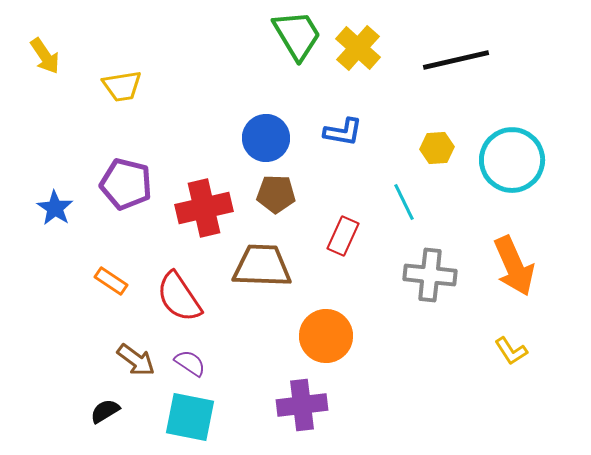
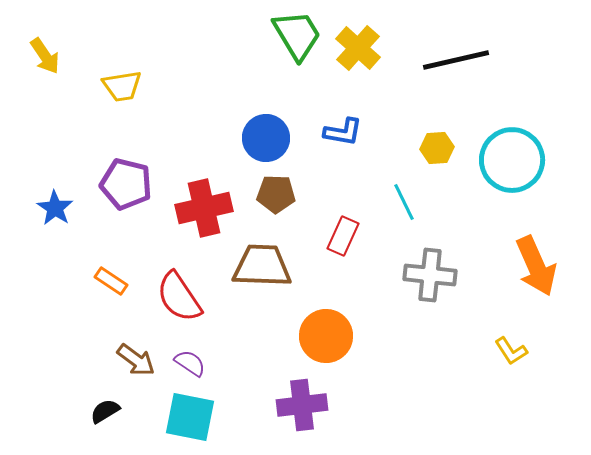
orange arrow: moved 22 px right
